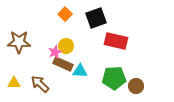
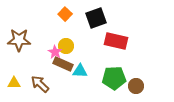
brown star: moved 2 px up
pink star: rotated 16 degrees counterclockwise
